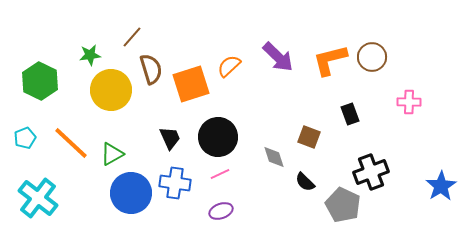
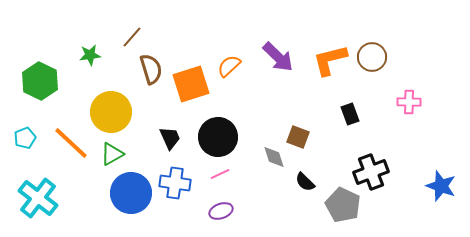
yellow circle: moved 22 px down
brown square: moved 11 px left
blue star: rotated 20 degrees counterclockwise
